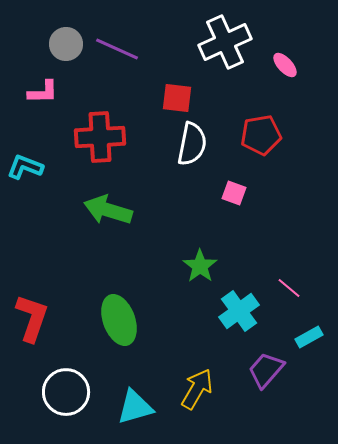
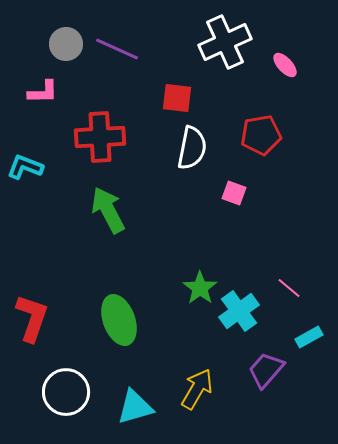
white semicircle: moved 4 px down
green arrow: rotated 45 degrees clockwise
green star: moved 22 px down
